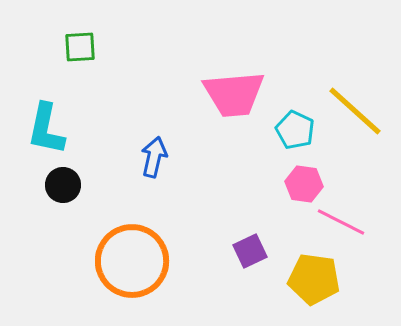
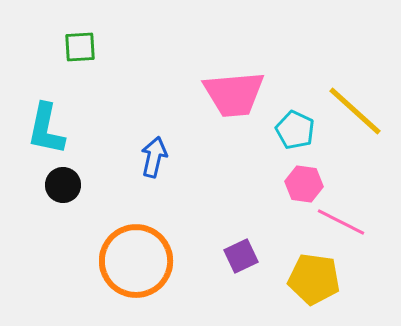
purple square: moved 9 px left, 5 px down
orange circle: moved 4 px right
